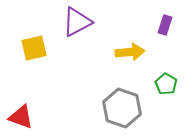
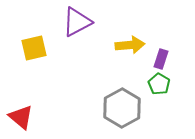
purple rectangle: moved 4 px left, 34 px down
yellow arrow: moved 7 px up
green pentagon: moved 7 px left
gray hexagon: rotated 12 degrees clockwise
red triangle: rotated 20 degrees clockwise
